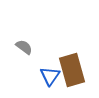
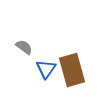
blue triangle: moved 4 px left, 7 px up
